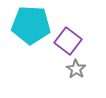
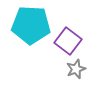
gray star: rotated 18 degrees clockwise
